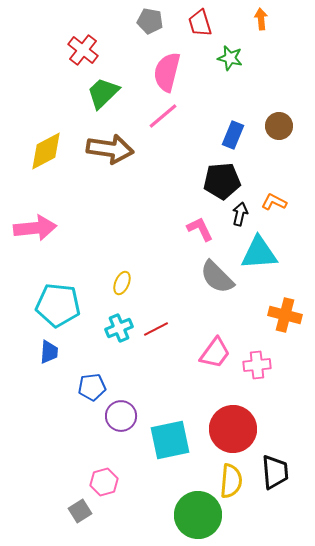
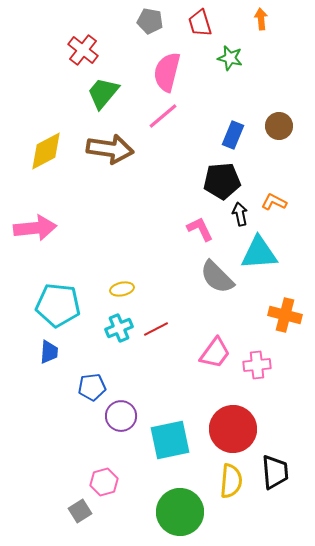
green trapezoid: rotated 6 degrees counterclockwise
black arrow: rotated 25 degrees counterclockwise
yellow ellipse: moved 6 px down; rotated 55 degrees clockwise
green circle: moved 18 px left, 3 px up
